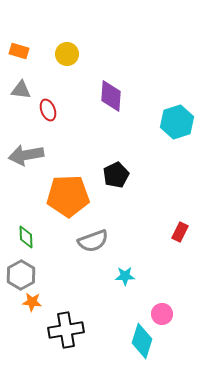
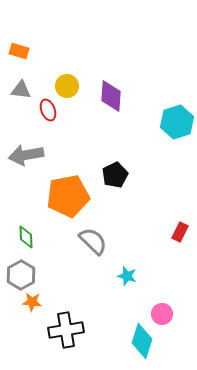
yellow circle: moved 32 px down
black pentagon: moved 1 px left
orange pentagon: rotated 9 degrees counterclockwise
gray semicircle: rotated 116 degrees counterclockwise
cyan star: moved 2 px right; rotated 18 degrees clockwise
